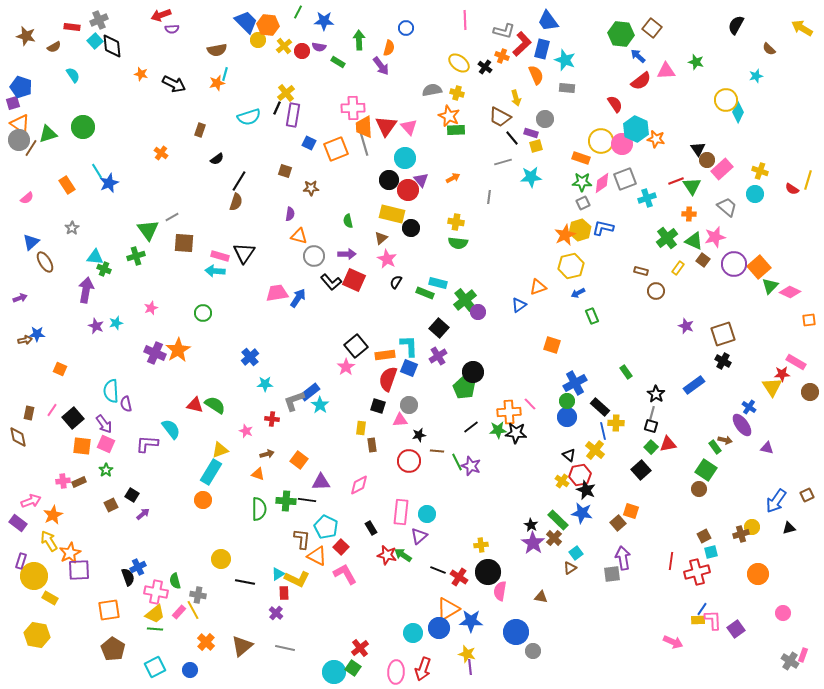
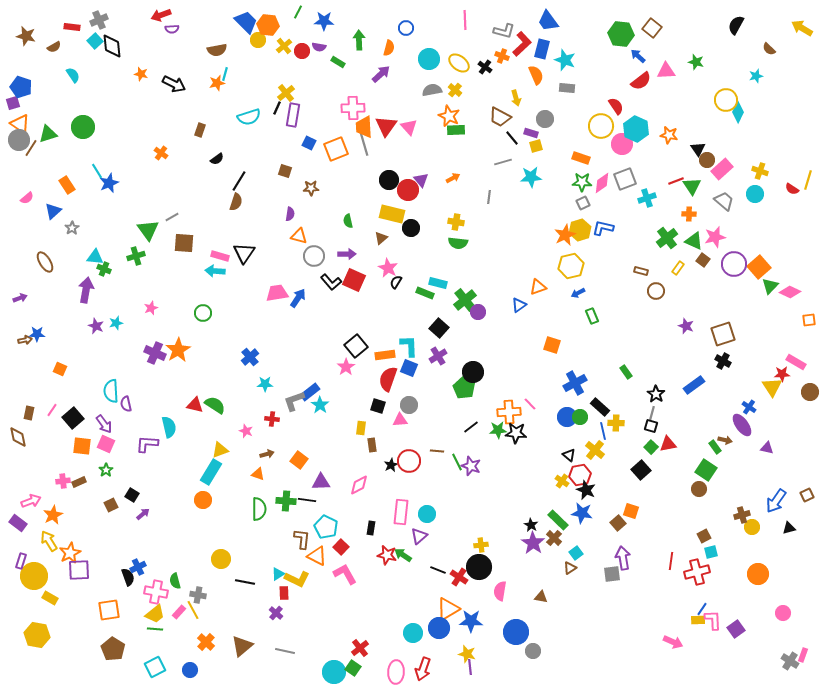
purple arrow at (381, 66): moved 8 px down; rotated 96 degrees counterclockwise
yellow cross at (457, 93): moved 2 px left, 3 px up; rotated 24 degrees clockwise
red semicircle at (615, 104): moved 1 px right, 2 px down
orange star at (656, 139): moved 13 px right, 4 px up
yellow circle at (601, 141): moved 15 px up
cyan circle at (405, 158): moved 24 px right, 99 px up
gray trapezoid at (727, 207): moved 3 px left, 6 px up
blue triangle at (31, 242): moved 22 px right, 31 px up
pink star at (387, 259): moved 1 px right, 9 px down
green circle at (567, 401): moved 13 px right, 16 px down
cyan semicircle at (171, 429): moved 2 px left, 2 px up; rotated 25 degrees clockwise
black star at (419, 435): moved 28 px left, 30 px down; rotated 16 degrees counterclockwise
black rectangle at (371, 528): rotated 40 degrees clockwise
brown cross at (741, 534): moved 1 px right, 19 px up
black circle at (488, 572): moved 9 px left, 5 px up
gray line at (285, 648): moved 3 px down
